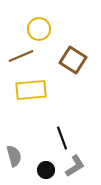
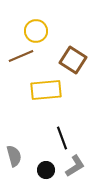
yellow circle: moved 3 px left, 2 px down
yellow rectangle: moved 15 px right
